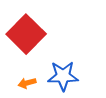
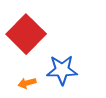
blue star: moved 1 px left, 6 px up
